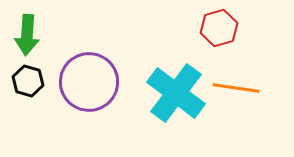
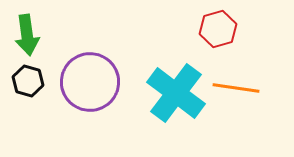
red hexagon: moved 1 px left, 1 px down
green arrow: rotated 12 degrees counterclockwise
purple circle: moved 1 px right
